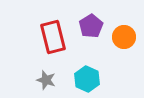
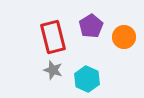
gray star: moved 7 px right, 10 px up
